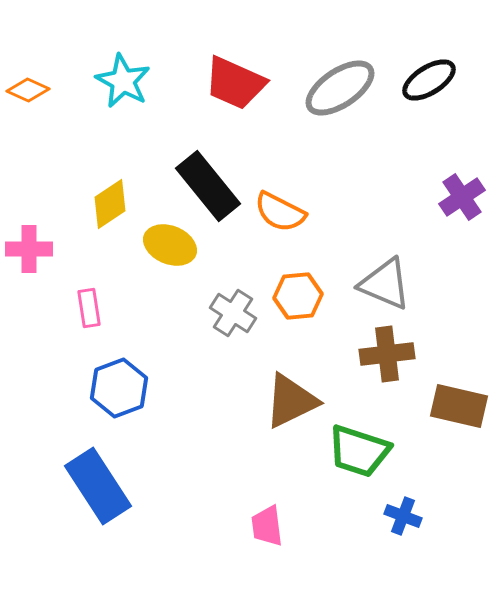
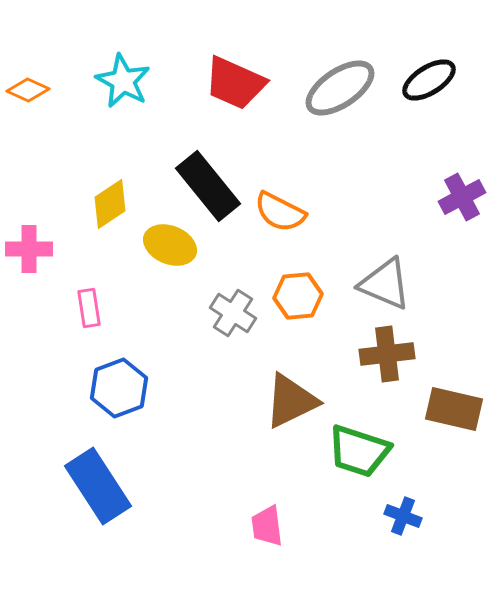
purple cross: rotated 6 degrees clockwise
brown rectangle: moved 5 px left, 3 px down
